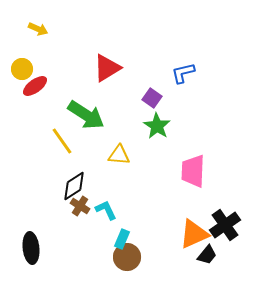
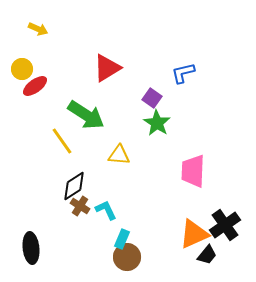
green star: moved 3 px up
